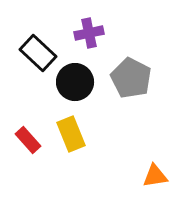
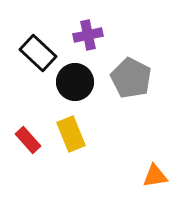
purple cross: moved 1 px left, 2 px down
